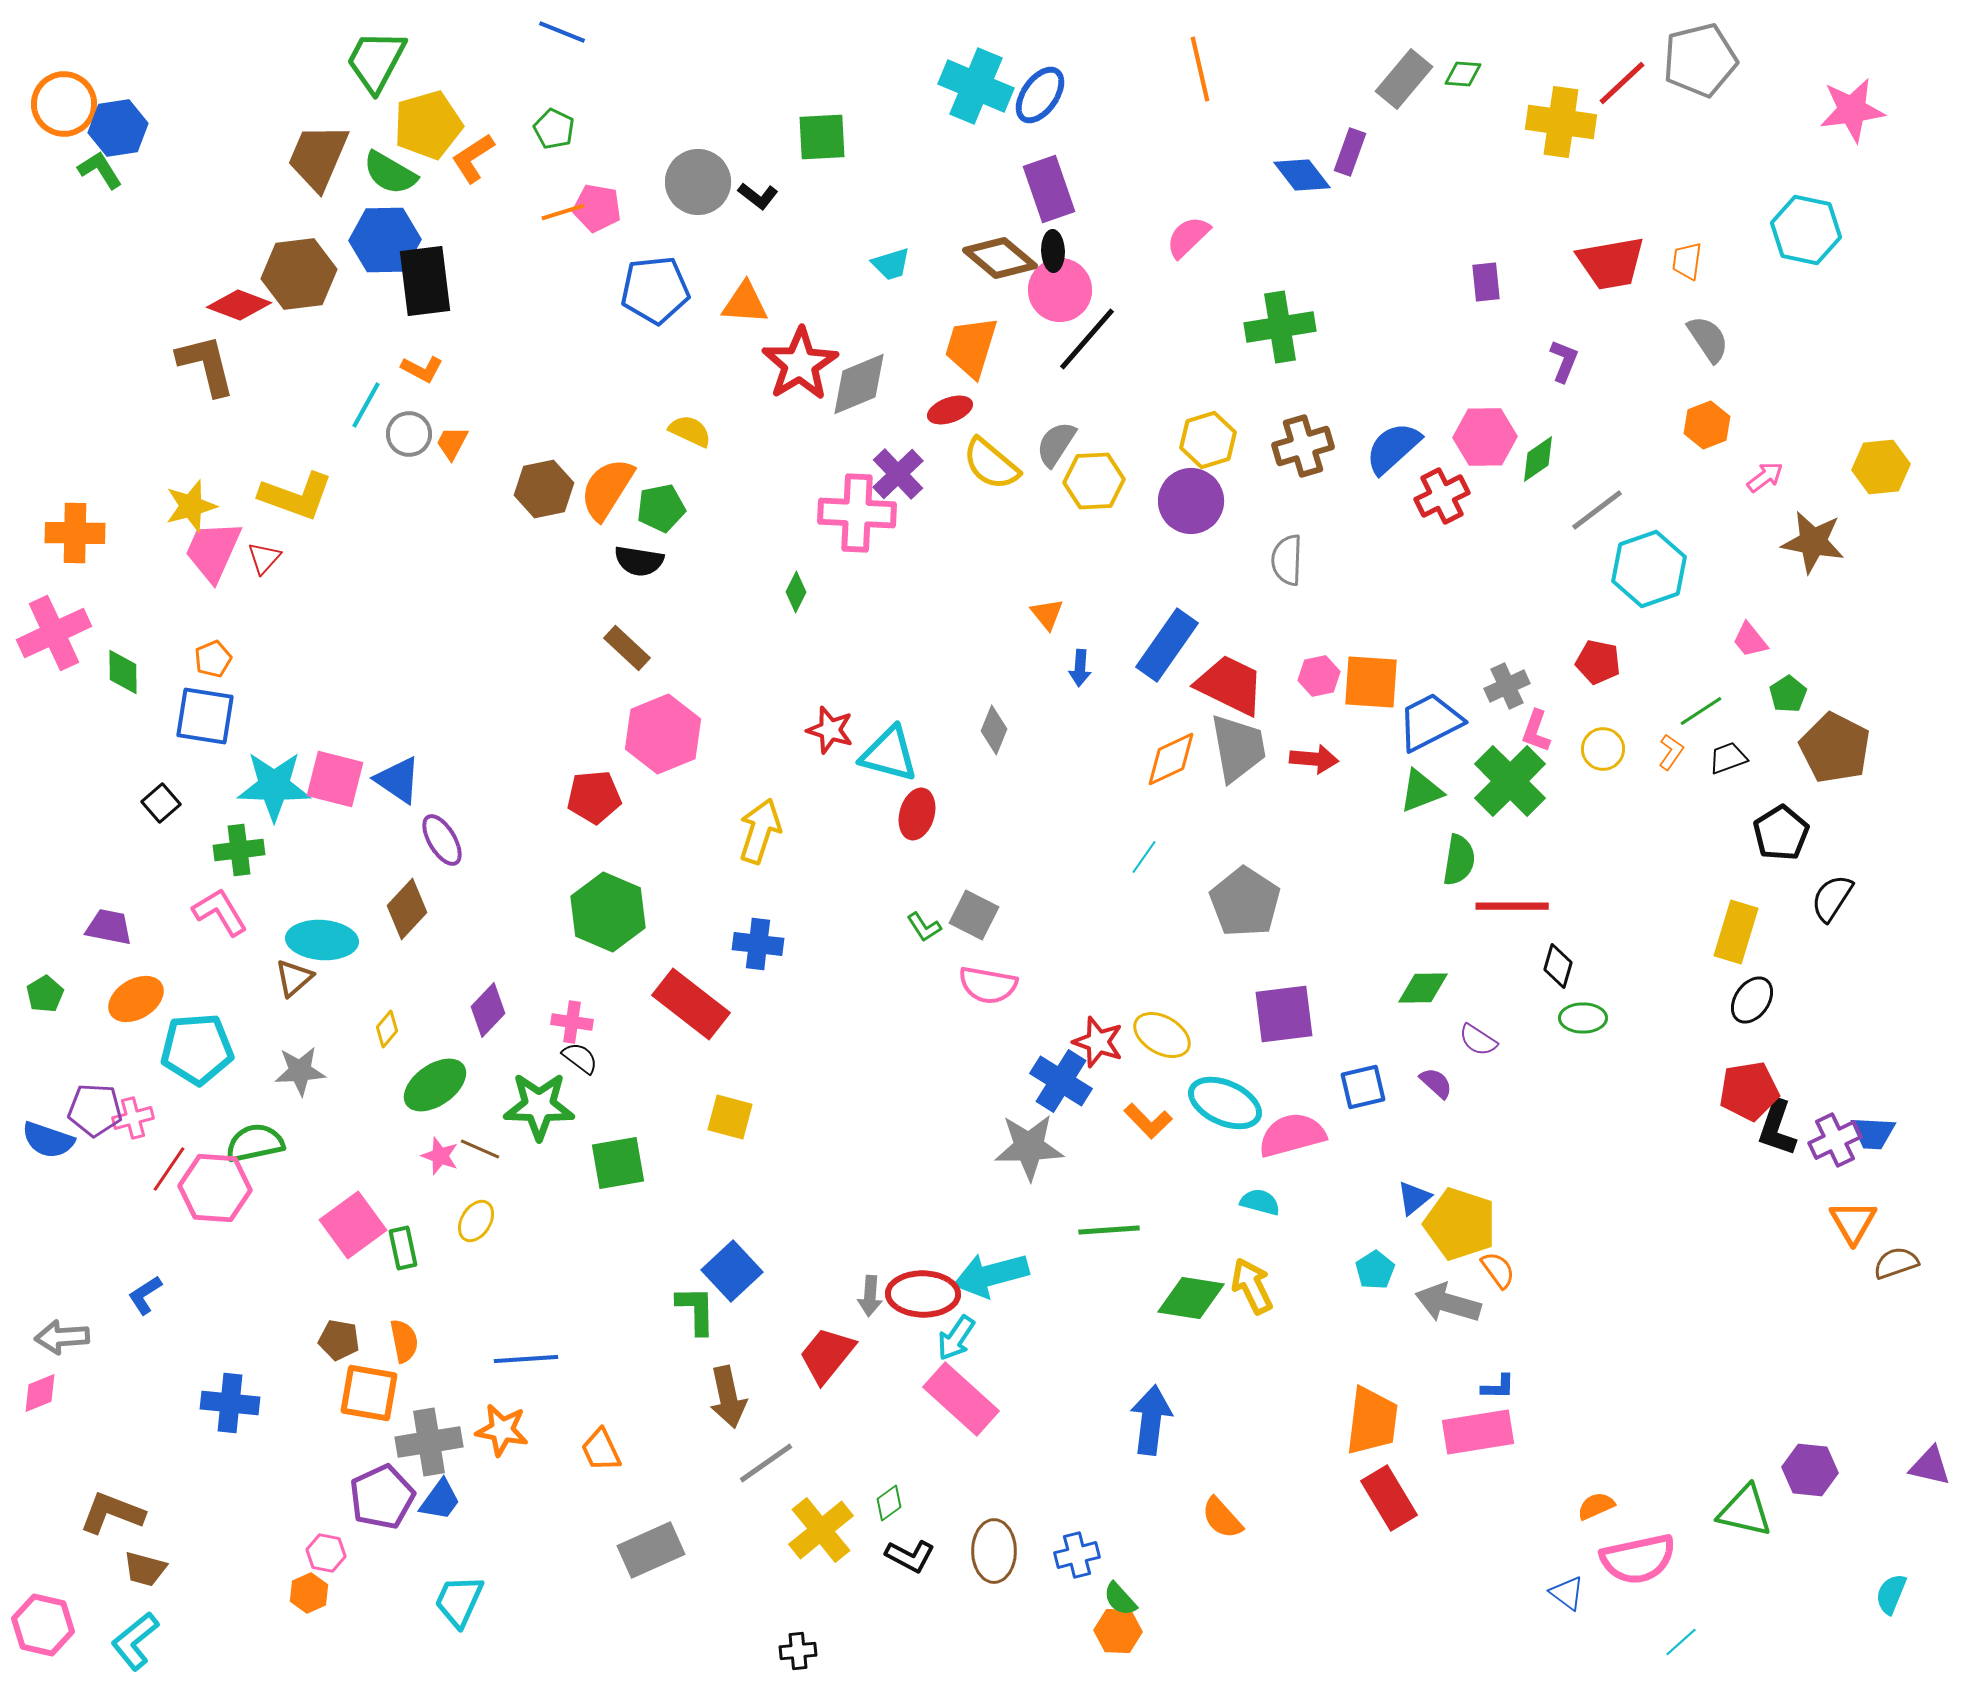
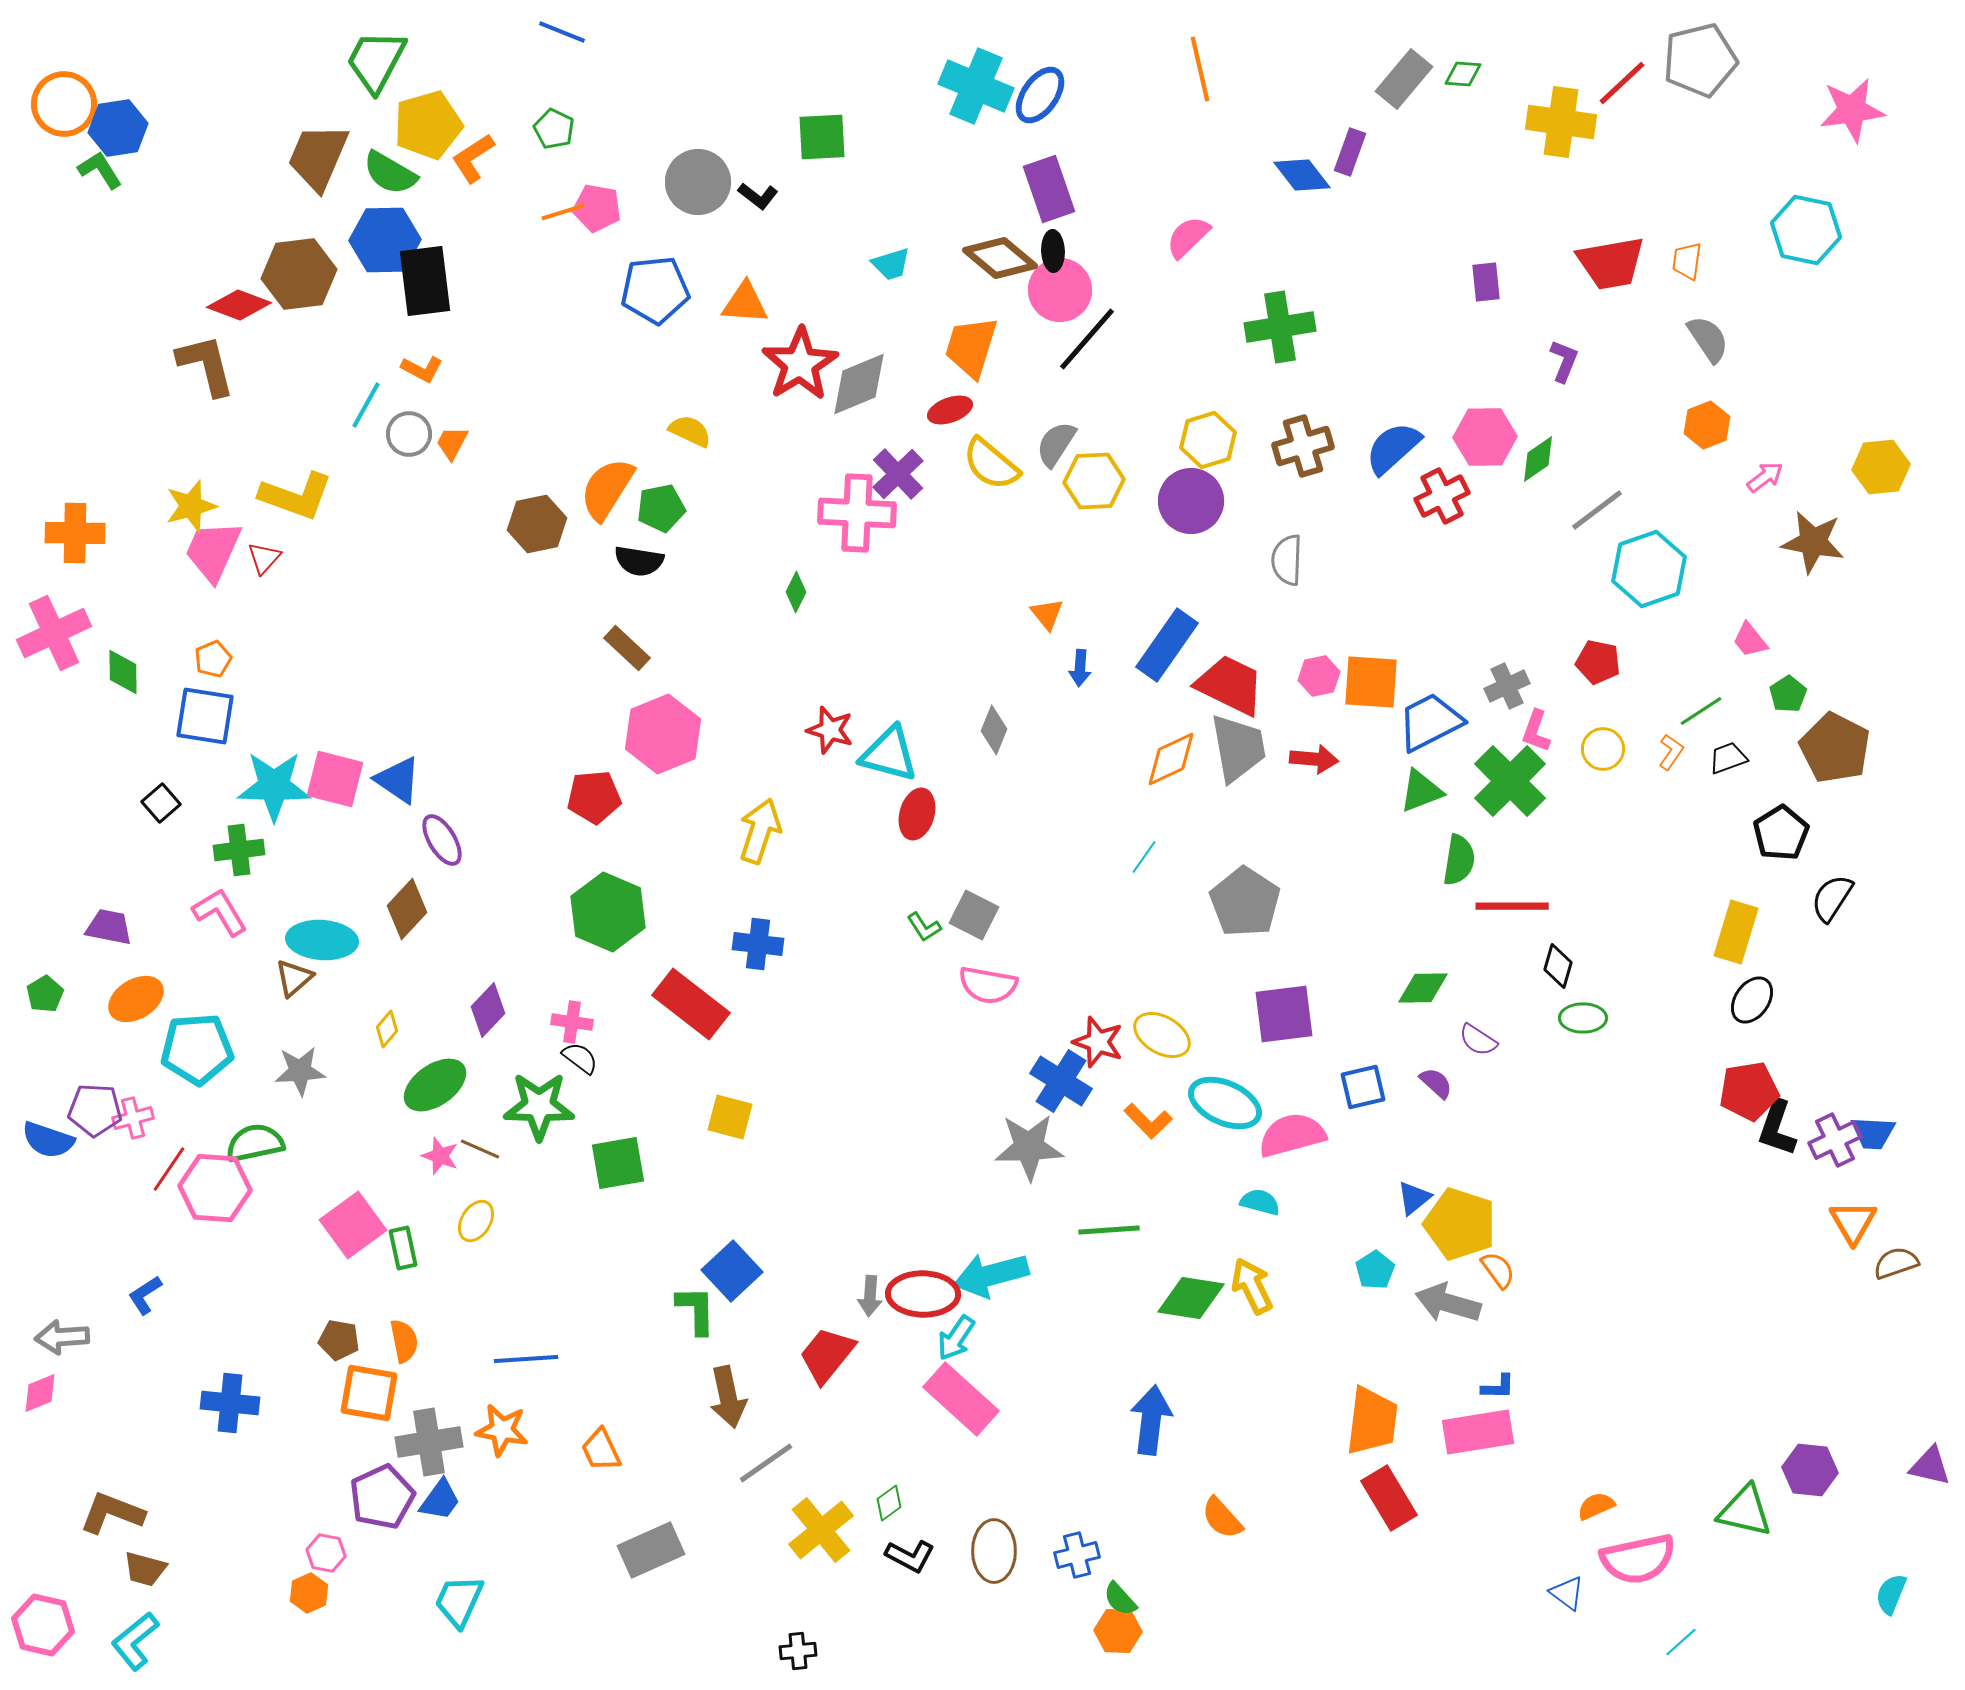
brown hexagon at (544, 489): moved 7 px left, 35 px down
